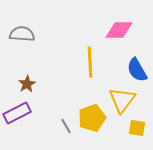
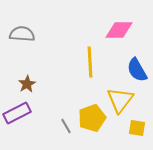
yellow triangle: moved 2 px left
